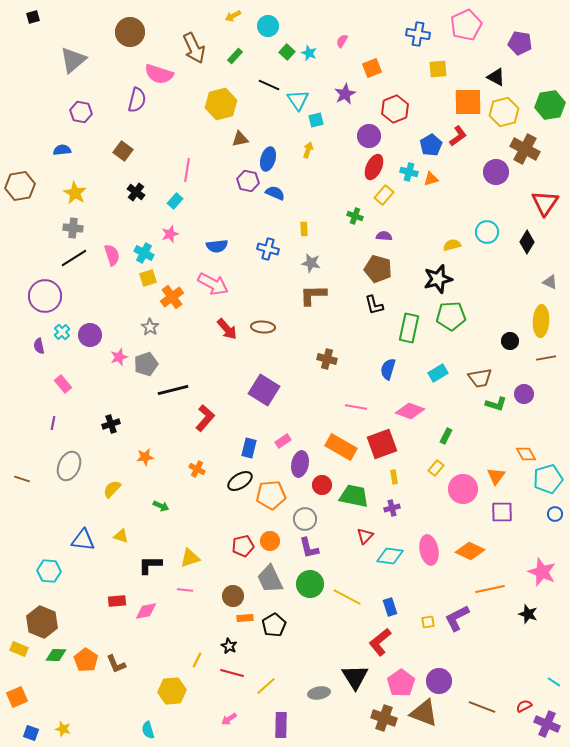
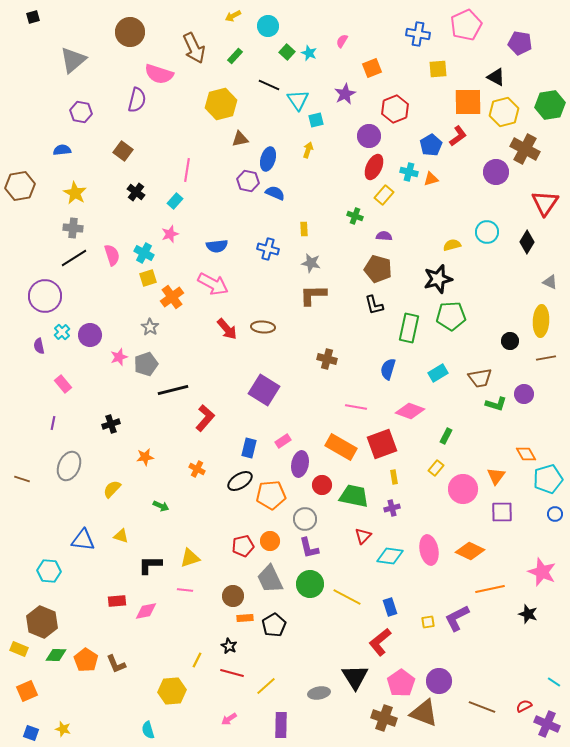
red triangle at (365, 536): moved 2 px left
orange square at (17, 697): moved 10 px right, 6 px up
